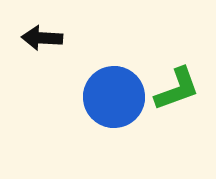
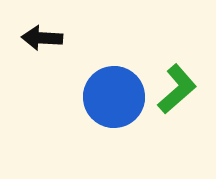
green L-shape: rotated 21 degrees counterclockwise
